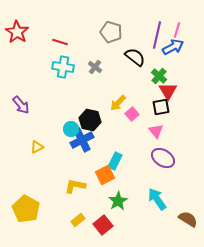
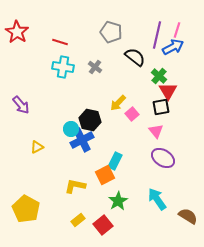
brown semicircle: moved 3 px up
